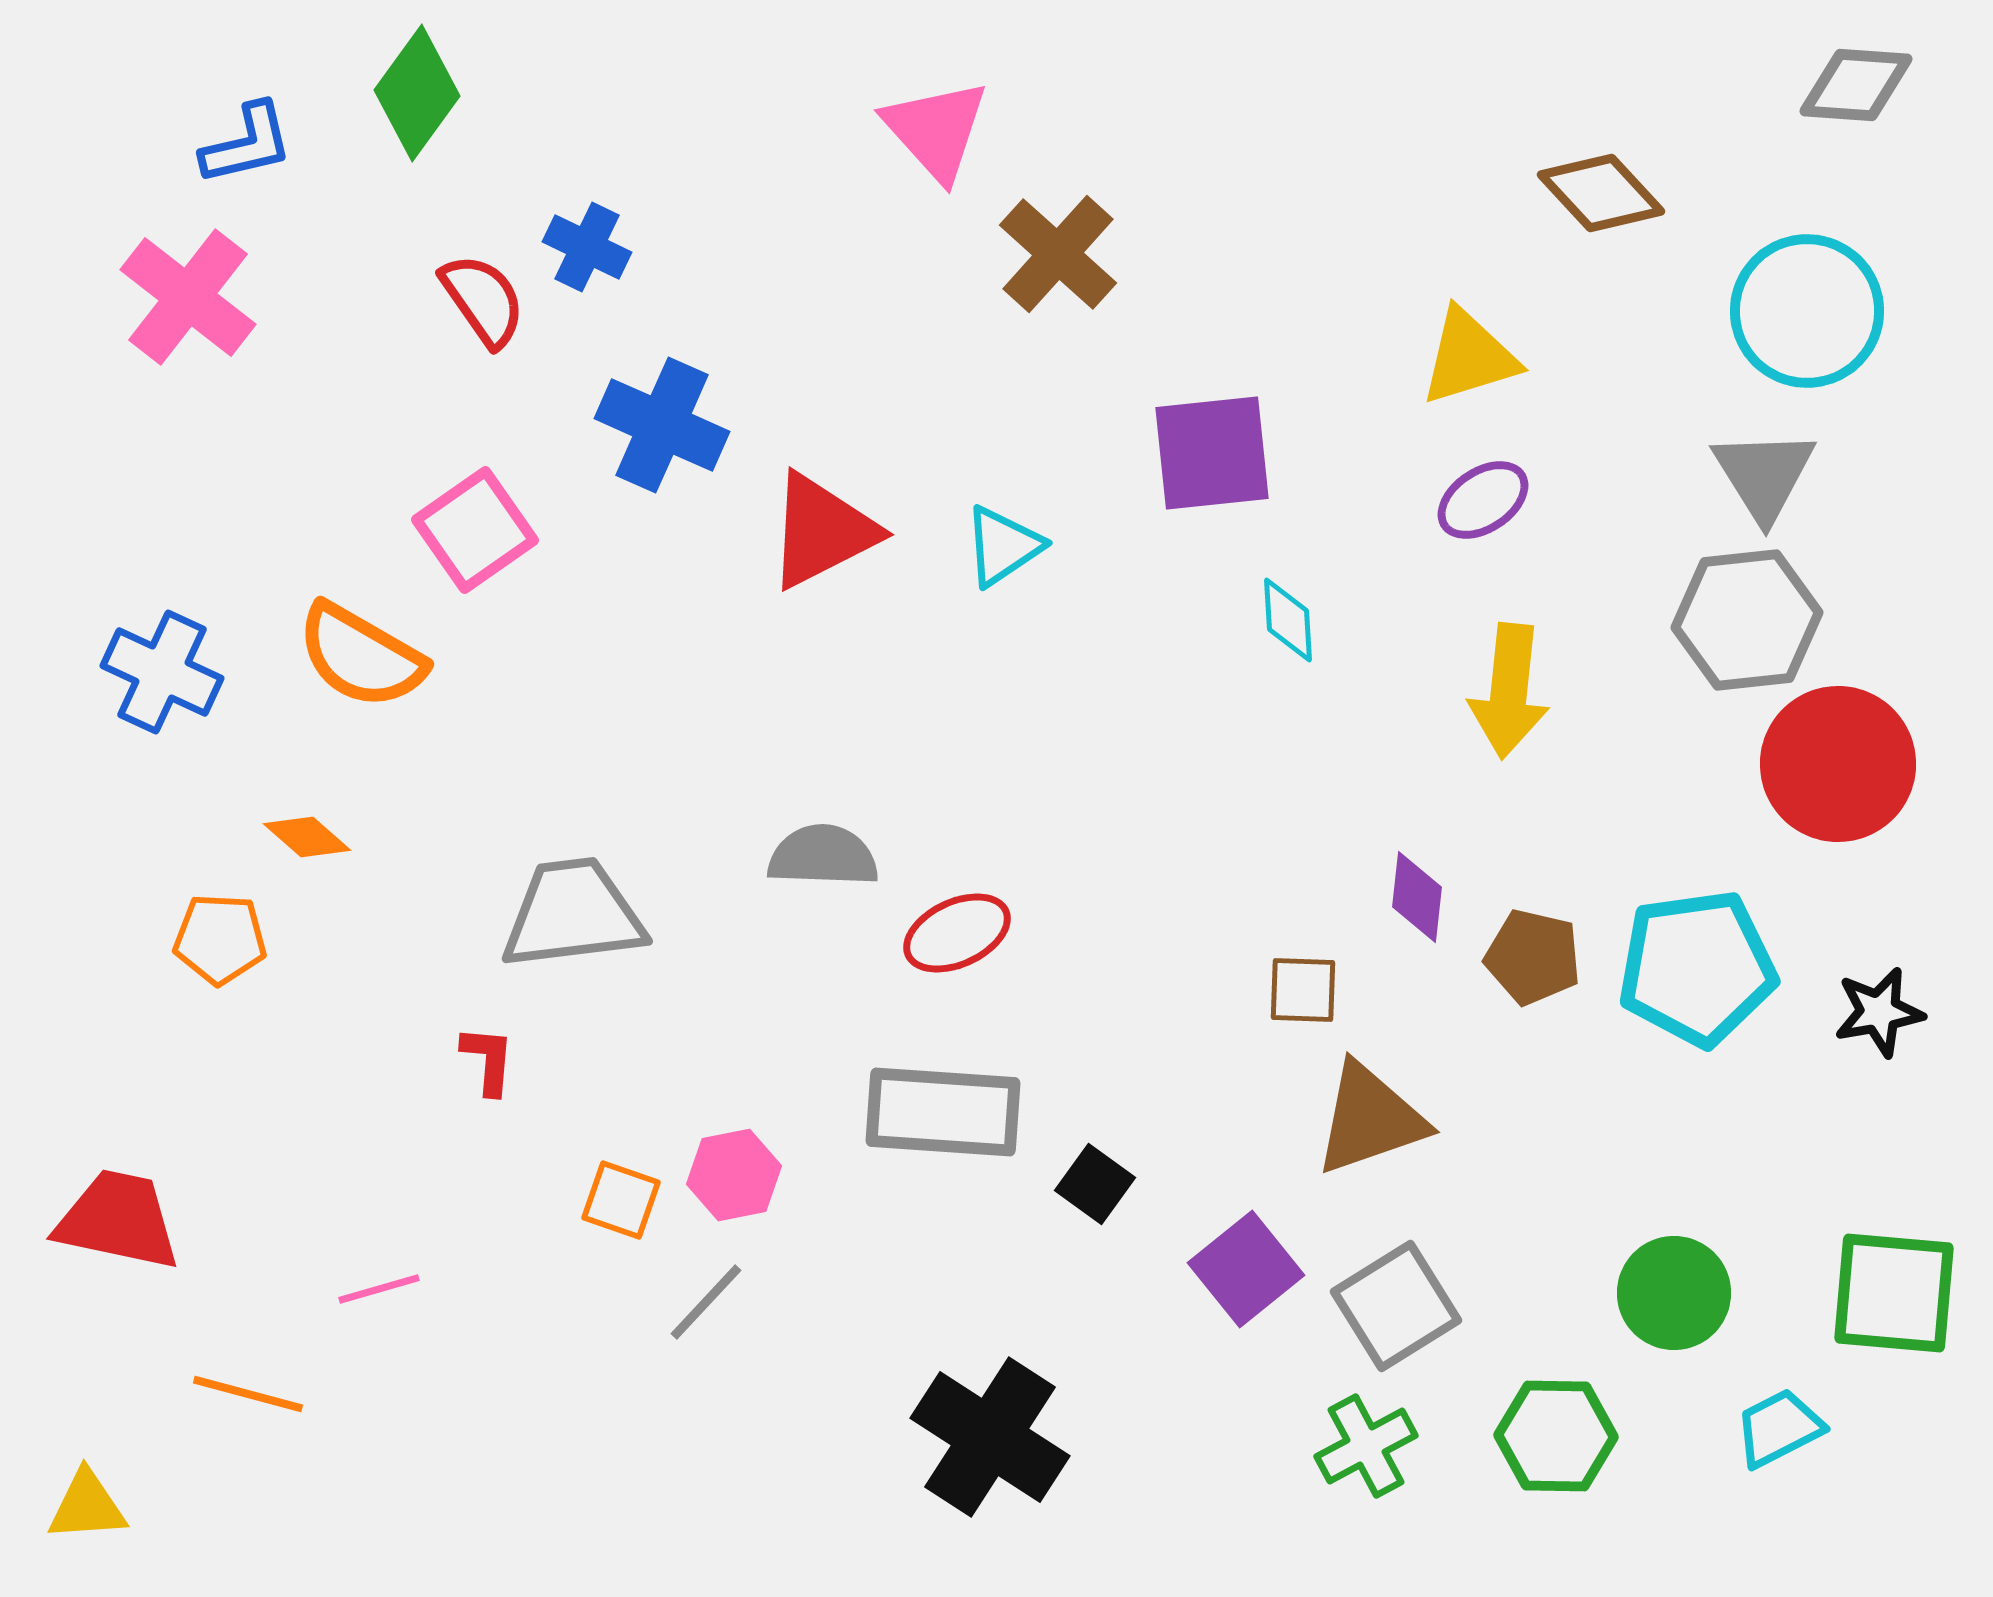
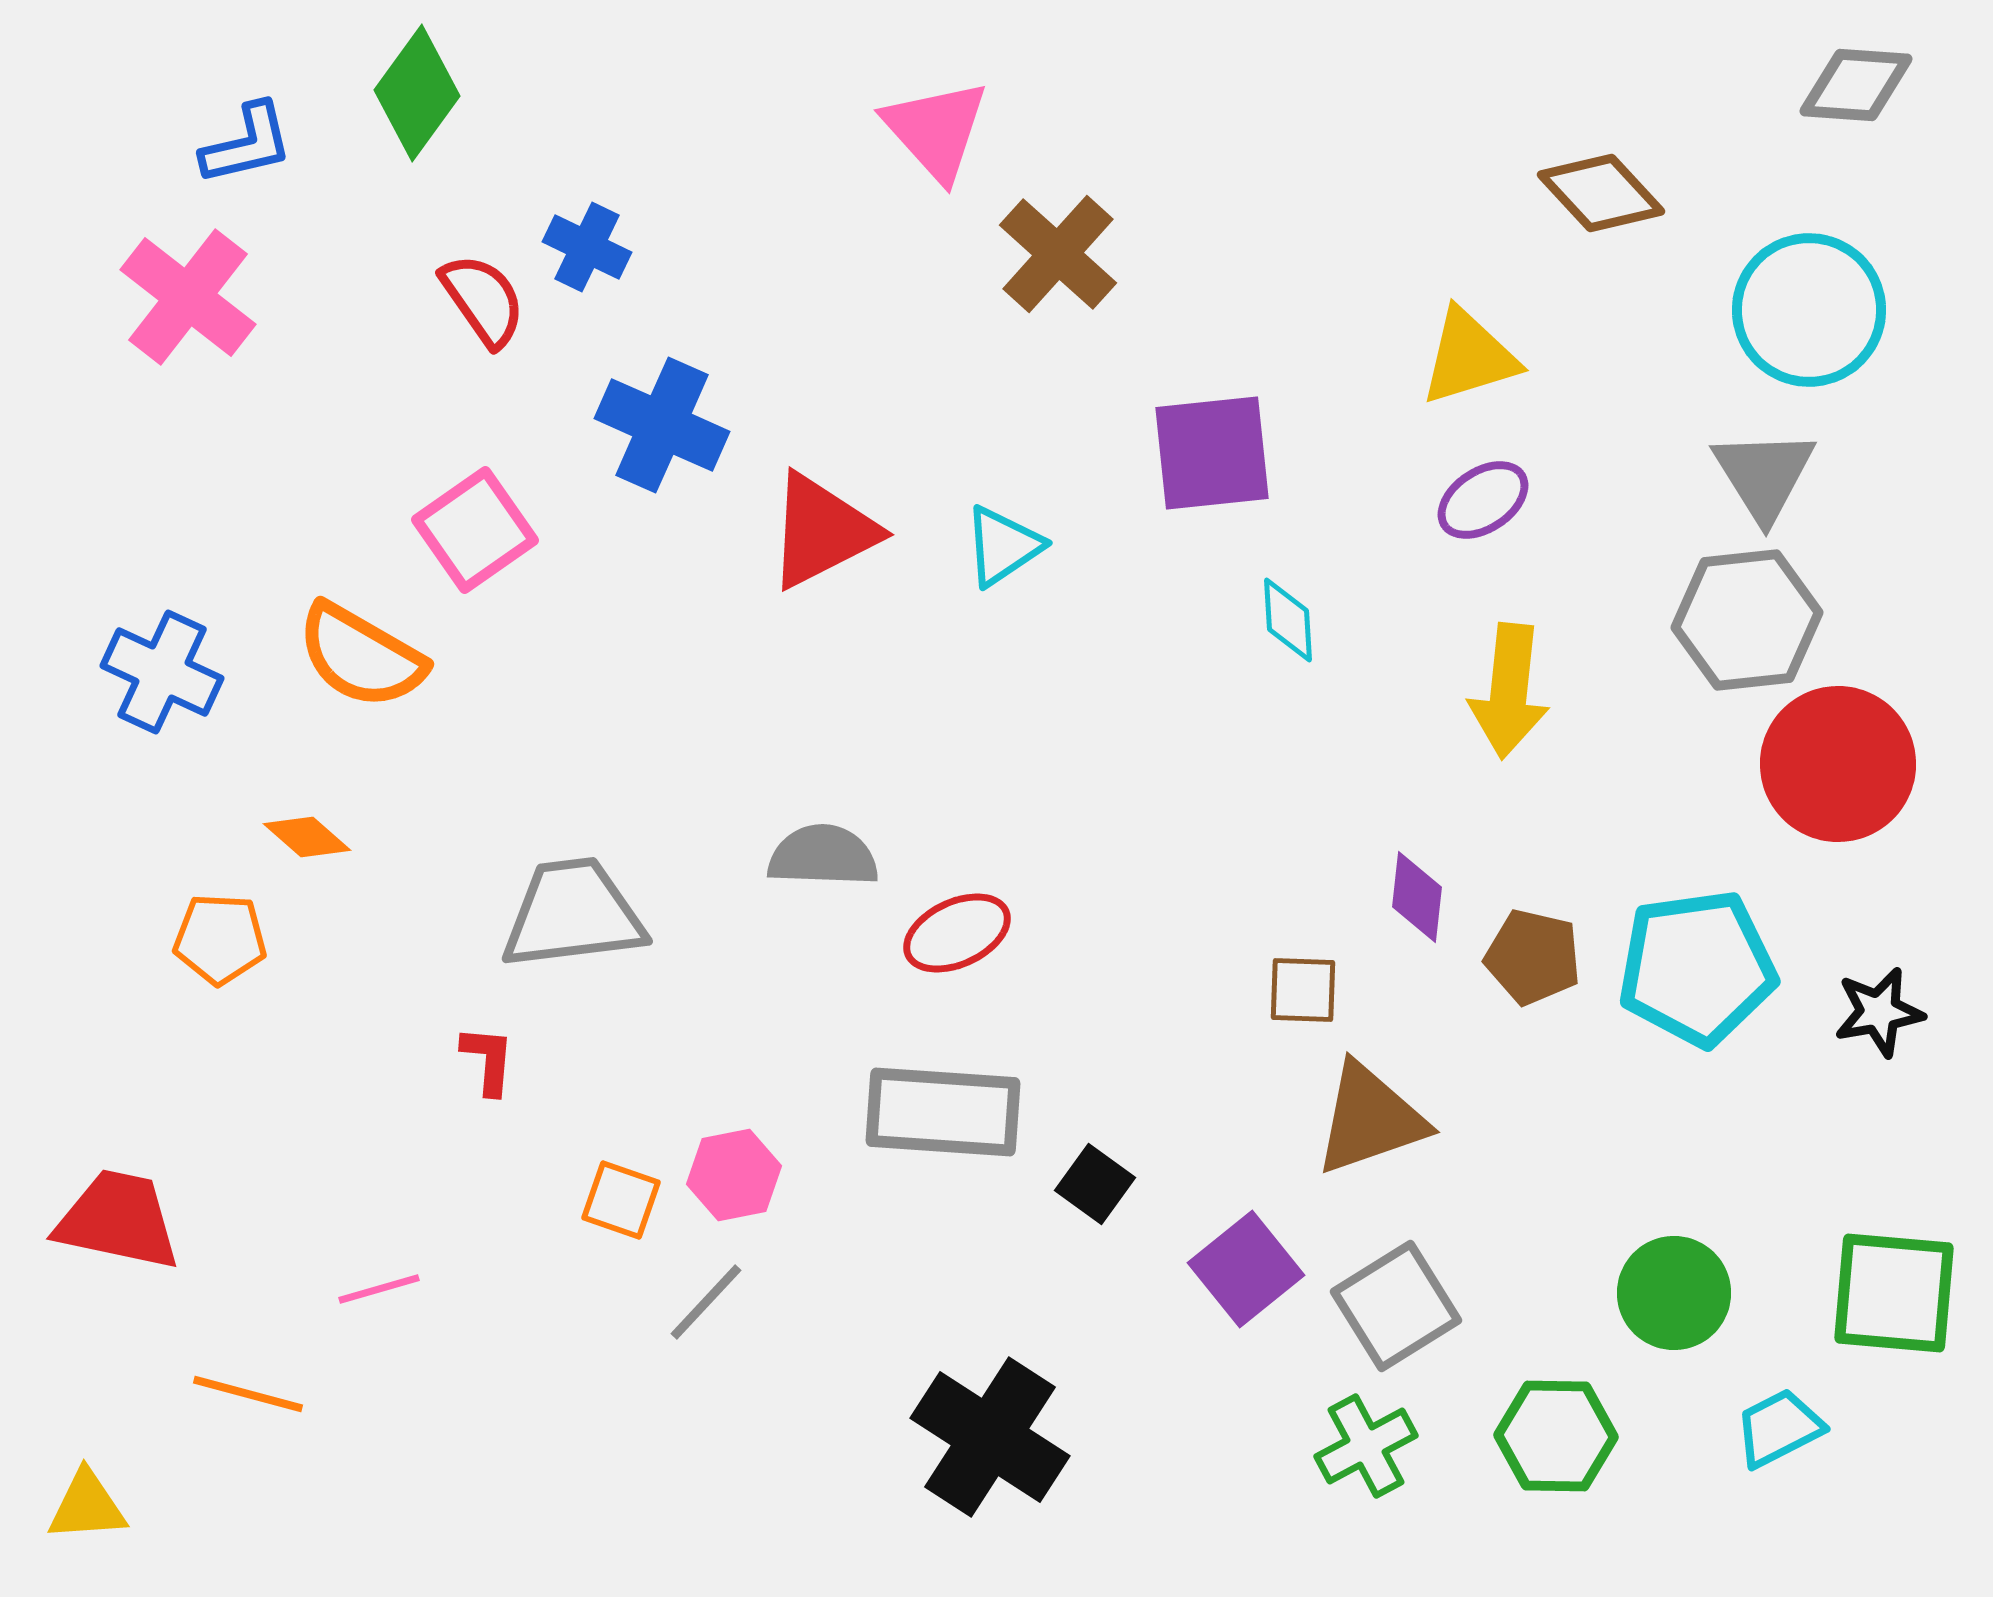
cyan circle at (1807, 311): moved 2 px right, 1 px up
